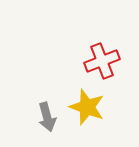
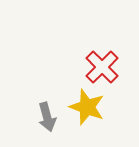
red cross: moved 6 px down; rotated 24 degrees counterclockwise
